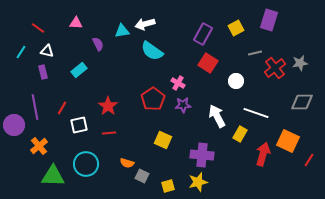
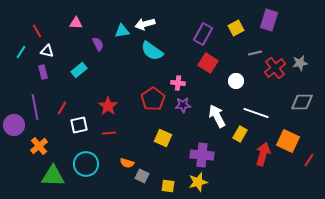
red line at (38, 28): moved 1 px left, 3 px down; rotated 24 degrees clockwise
pink cross at (178, 83): rotated 24 degrees counterclockwise
yellow square at (163, 140): moved 2 px up
yellow square at (168, 186): rotated 24 degrees clockwise
